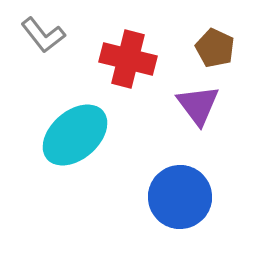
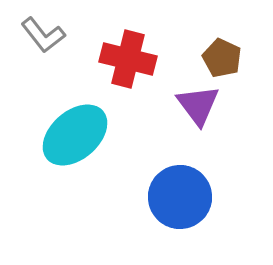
brown pentagon: moved 7 px right, 10 px down
